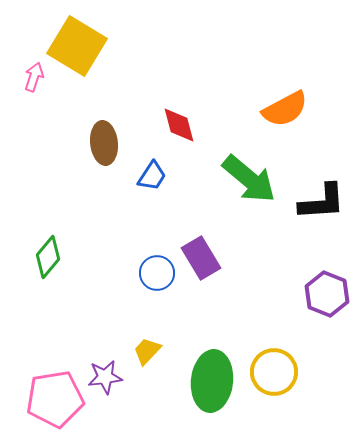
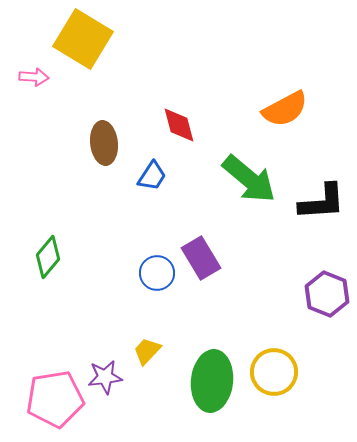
yellow square: moved 6 px right, 7 px up
pink arrow: rotated 76 degrees clockwise
